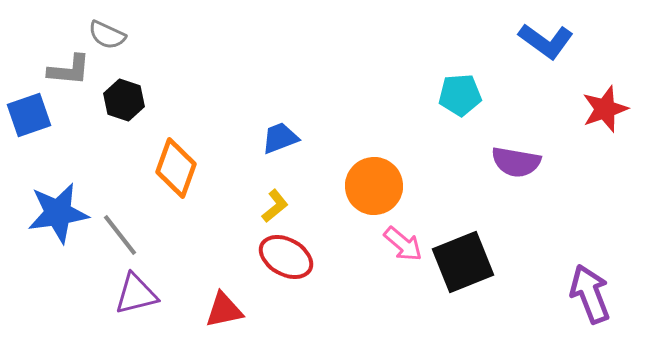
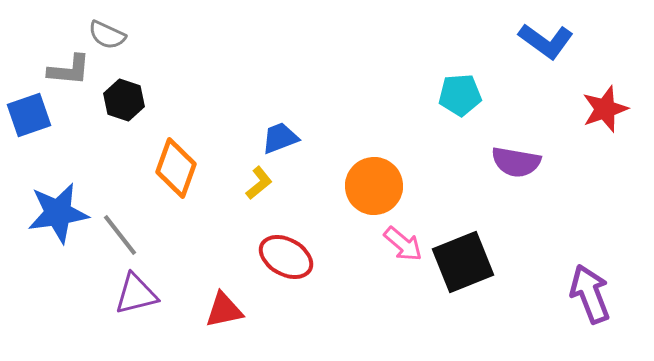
yellow L-shape: moved 16 px left, 23 px up
